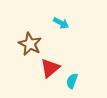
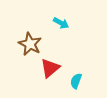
cyan semicircle: moved 4 px right
